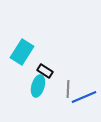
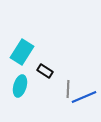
cyan ellipse: moved 18 px left
